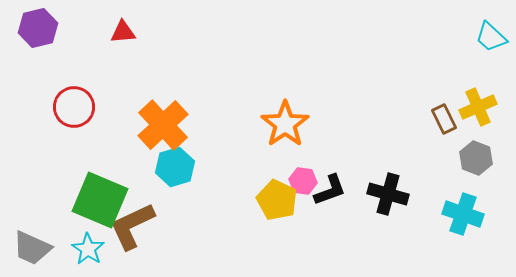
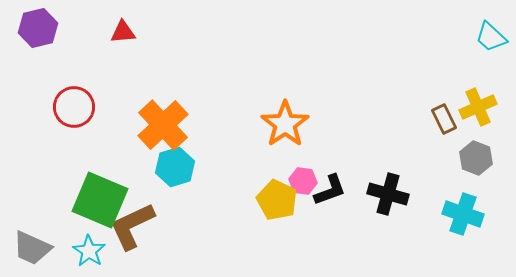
cyan star: moved 1 px right, 2 px down
